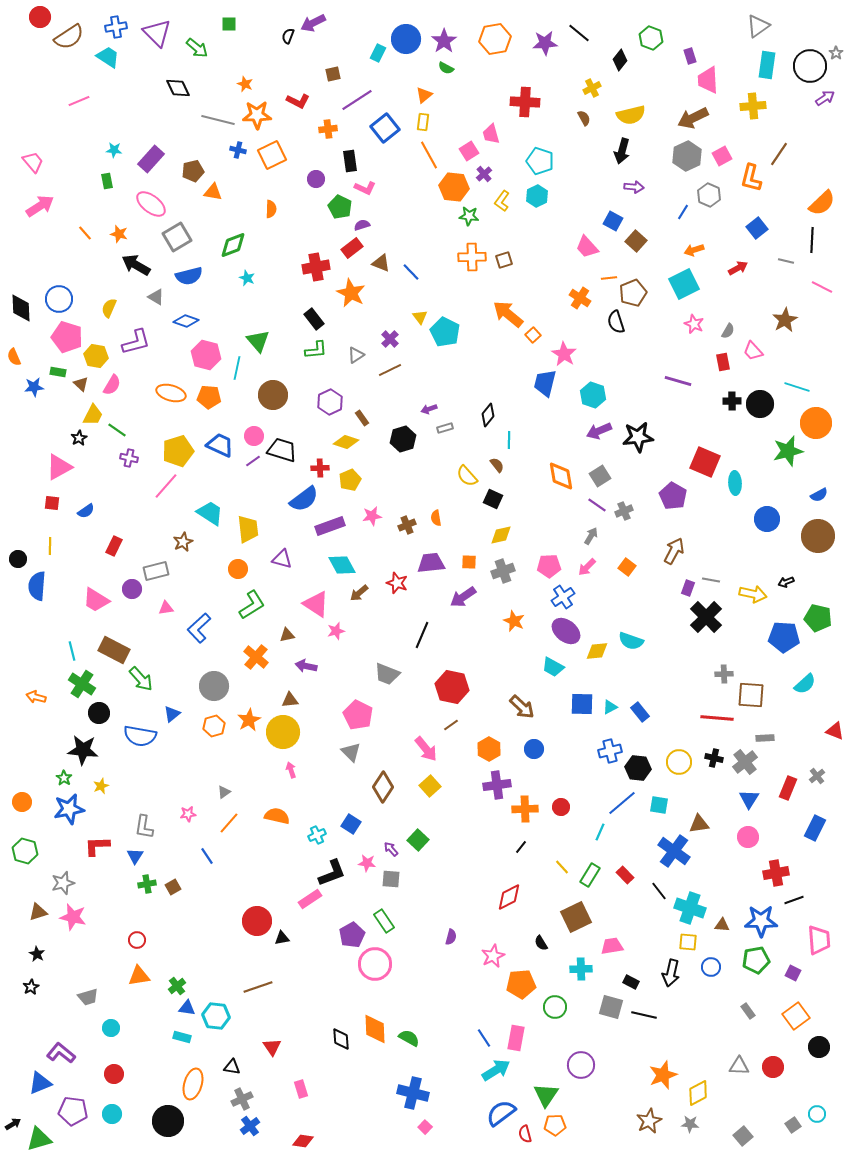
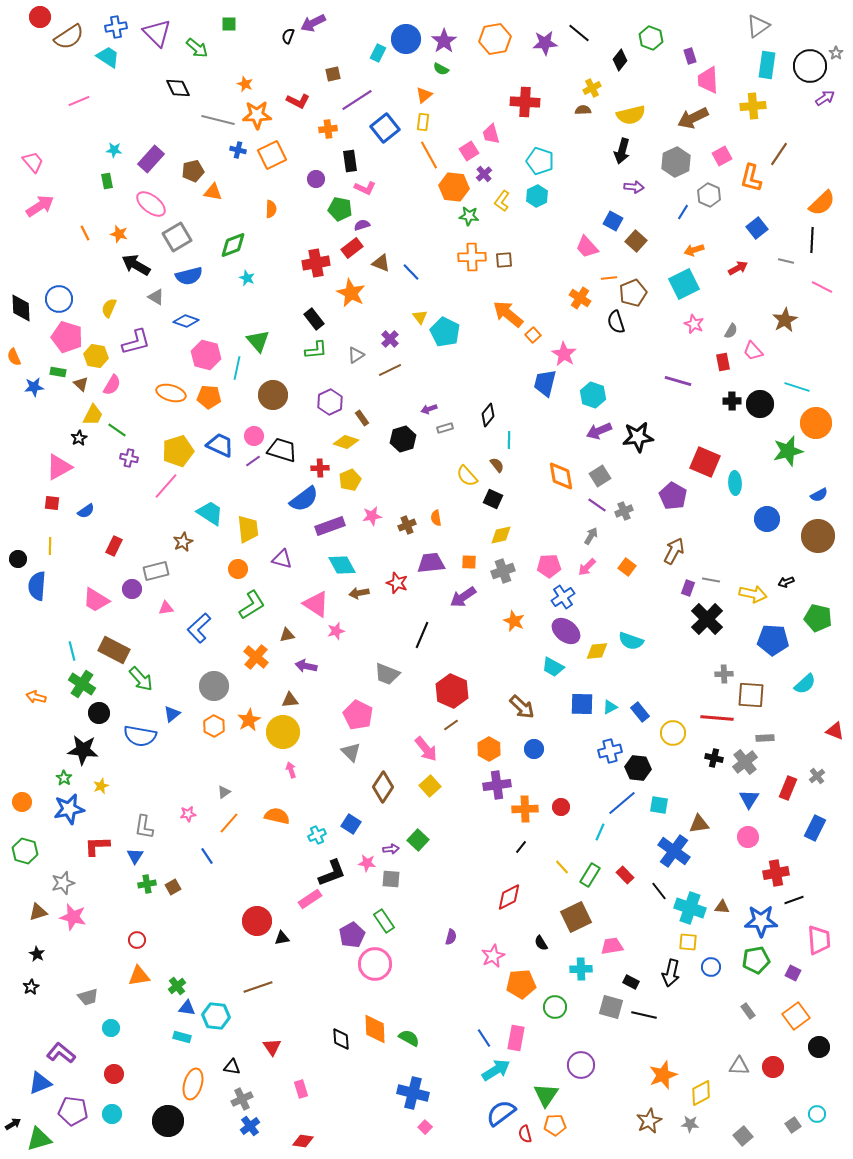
green semicircle at (446, 68): moved 5 px left, 1 px down
brown semicircle at (584, 118): moved 1 px left, 8 px up; rotated 63 degrees counterclockwise
gray hexagon at (687, 156): moved 11 px left, 6 px down
green pentagon at (340, 207): moved 2 px down; rotated 15 degrees counterclockwise
orange line at (85, 233): rotated 14 degrees clockwise
brown square at (504, 260): rotated 12 degrees clockwise
red cross at (316, 267): moved 4 px up
gray semicircle at (728, 331): moved 3 px right
brown arrow at (359, 593): rotated 30 degrees clockwise
black cross at (706, 617): moved 1 px right, 2 px down
blue pentagon at (784, 637): moved 11 px left, 3 px down
red hexagon at (452, 687): moved 4 px down; rotated 12 degrees clockwise
orange hexagon at (214, 726): rotated 15 degrees counterclockwise
yellow circle at (679, 762): moved 6 px left, 29 px up
purple arrow at (391, 849): rotated 126 degrees clockwise
brown triangle at (722, 925): moved 18 px up
yellow diamond at (698, 1093): moved 3 px right
